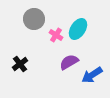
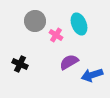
gray circle: moved 1 px right, 2 px down
cyan ellipse: moved 1 px right, 5 px up; rotated 55 degrees counterclockwise
black cross: rotated 28 degrees counterclockwise
blue arrow: rotated 15 degrees clockwise
